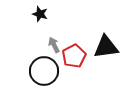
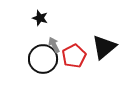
black star: moved 4 px down
black triangle: moved 2 px left; rotated 32 degrees counterclockwise
black circle: moved 1 px left, 12 px up
